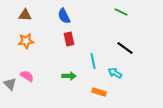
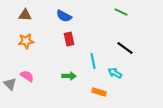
blue semicircle: rotated 35 degrees counterclockwise
